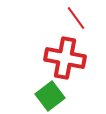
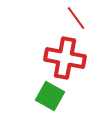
green square: rotated 24 degrees counterclockwise
